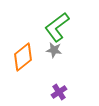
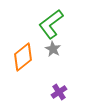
green L-shape: moved 6 px left, 3 px up
gray star: moved 1 px left, 1 px up; rotated 21 degrees clockwise
